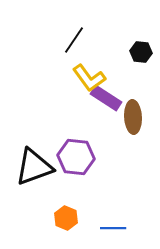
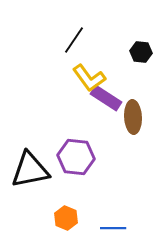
black triangle: moved 4 px left, 3 px down; rotated 9 degrees clockwise
